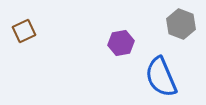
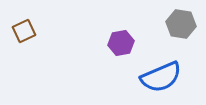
gray hexagon: rotated 12 degrees counterclockwise
blue semicircle: rotated 90 degrees counterclockwise
